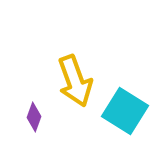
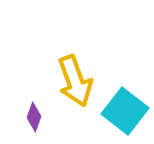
cyan square: rotated 6 degrees clockwise
